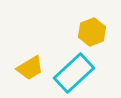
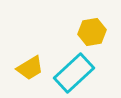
yellow hexagon: rotated 12 degrees clockwise
